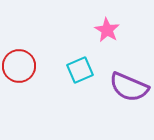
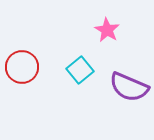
red circle: moved 3 px right, 1 px down
cyan square: rotated 16 degrees counterclockwise
